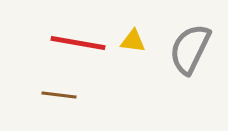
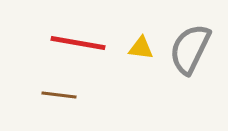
yellow triangle: moved 8 px right, 7 px down
